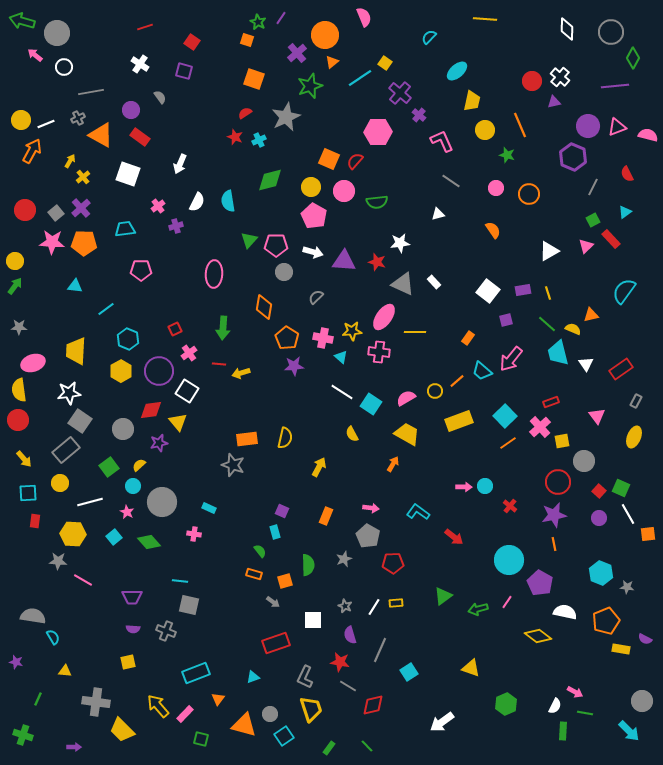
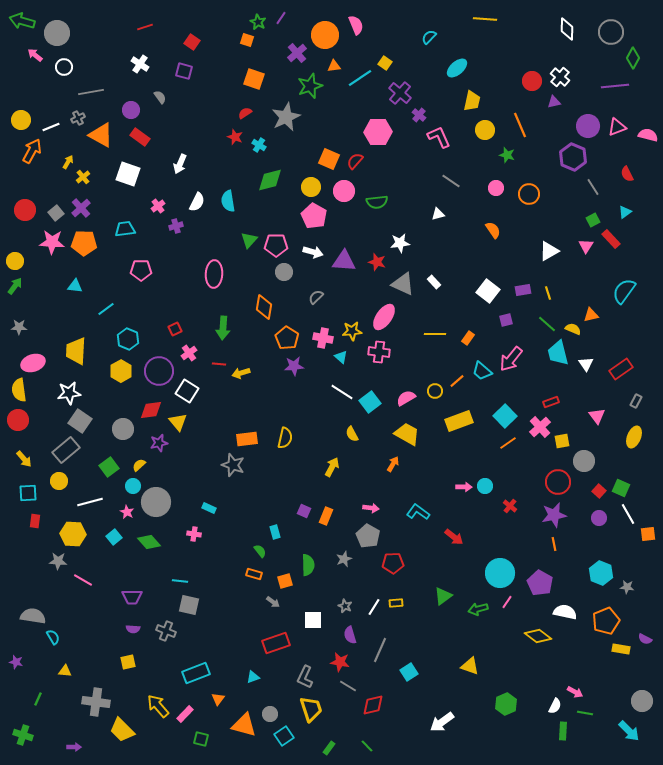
pink semicircle at (364, 17): moved 8 px left, 8 px down
orange triangle at (332, 62): moved 2 px right, 4 px down; rotated 32 degrees clockwise
cyan ellipse at (457, 71): moved 3 px up
white line at (46, 124): moved 5 px right, 3 px down
cyan cross at (259, 140): moved 5 px down; rotated 32 degrees counterclockwise
pink L-shape at (442, 141): moved 3 px left, 4 px up
yellow arrow at (70, 161): moved 2 px left, 1 px down
gray line at (593, 187): rotated 60 degrees counterclockwise
pink triangle at (586, 246): rotated 14 degrees counterclockwise
yellow line at (415, 332): moved 20 px right, 2 px down
cyan square at (371, 404): moved 1 px left, 2 px up; rotated 20 degrees clockwise
yellow arrow at (319, 467): moved 13 px right
yellow circle at (60, 483): moved 1 px left, 2 px up
gray circle at (162, 502): moved 6 px left
purple square at (282, 511): moved 22 px right
cyan circle at (509, 560): moved 9 px left, 13 px down
yellow triangle at (471, 668): moved 1 px left, 2 px up
